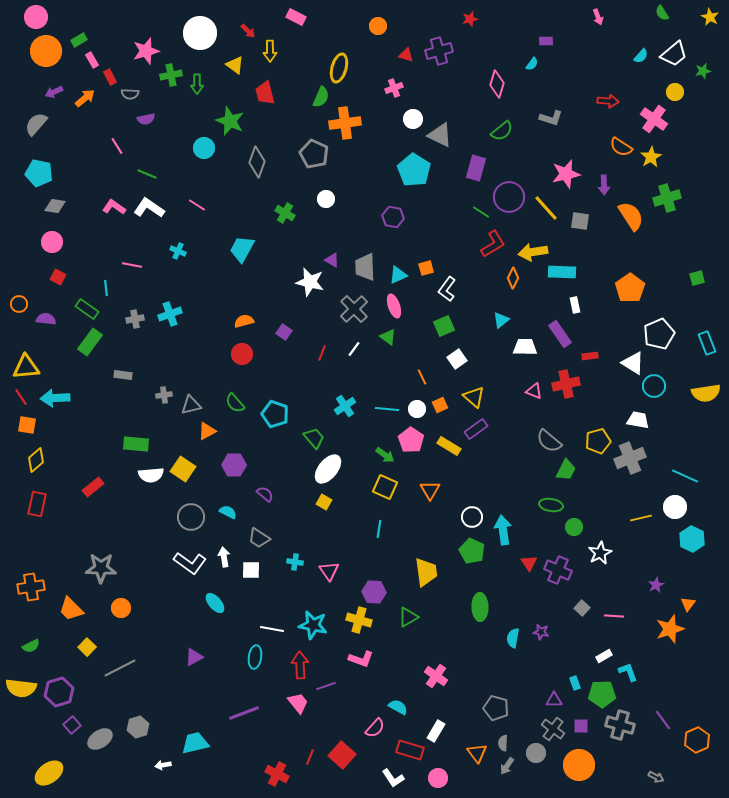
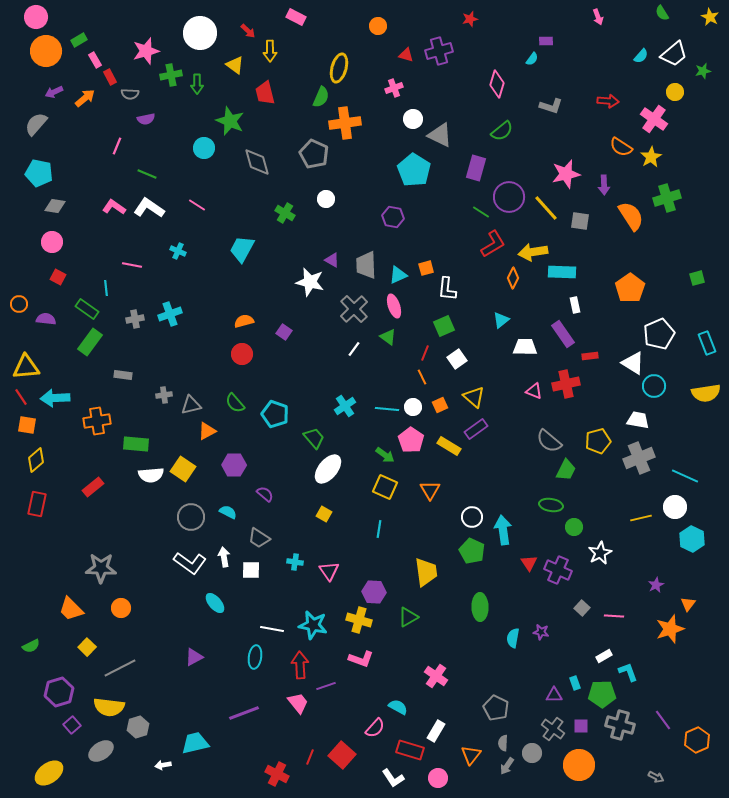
pink rectangle at (92, 60): moved 3 px right
cyan semicircle at (532, 64): moved 5 px up
gray L-shape at (551, 118): moved 12 px up
pink line at (117, 146): rotated 54 degrees clockwise
gray diamond at (257, 162): rotated 36 degrees counterclockwise
gray trapezoid at (365, 267): moved 1 px right, 2 px up
white L-shape at (447, 289): rotated 30 degrees counterclockwise
purple rectangle at (560, 334): moved 3 px right
red line at (322, 353): moved 103 px right
white circle at (417, 409): moved 4 px left, 2 px up
gray cross at (630, 458): moved 9 px right
yellow square at (324, 502): moved 12 px down
orange cross at (31, 587): moved 66 px right, 166 px up
yellow semicircle at (21, 688): moved 88 px right, 19 px down
purple triangle at (554, 700): moved 5 px up
gray pentagon at (496, 708): rotated 10 degrees clockwise
gray ellipse at (100, 739): moved 1 px right, 12 px down
orange triangle at (477, 753): moved 6 px left, 2 px down; rotated 15 degrees clockwise
gray circle at (536, 753): moved 4 px left
